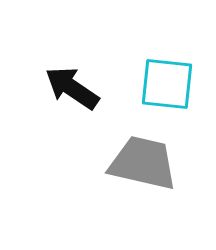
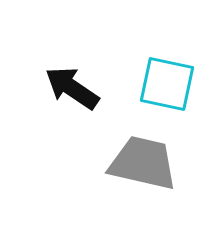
cyan square: rotated 6 degrees clockwise
